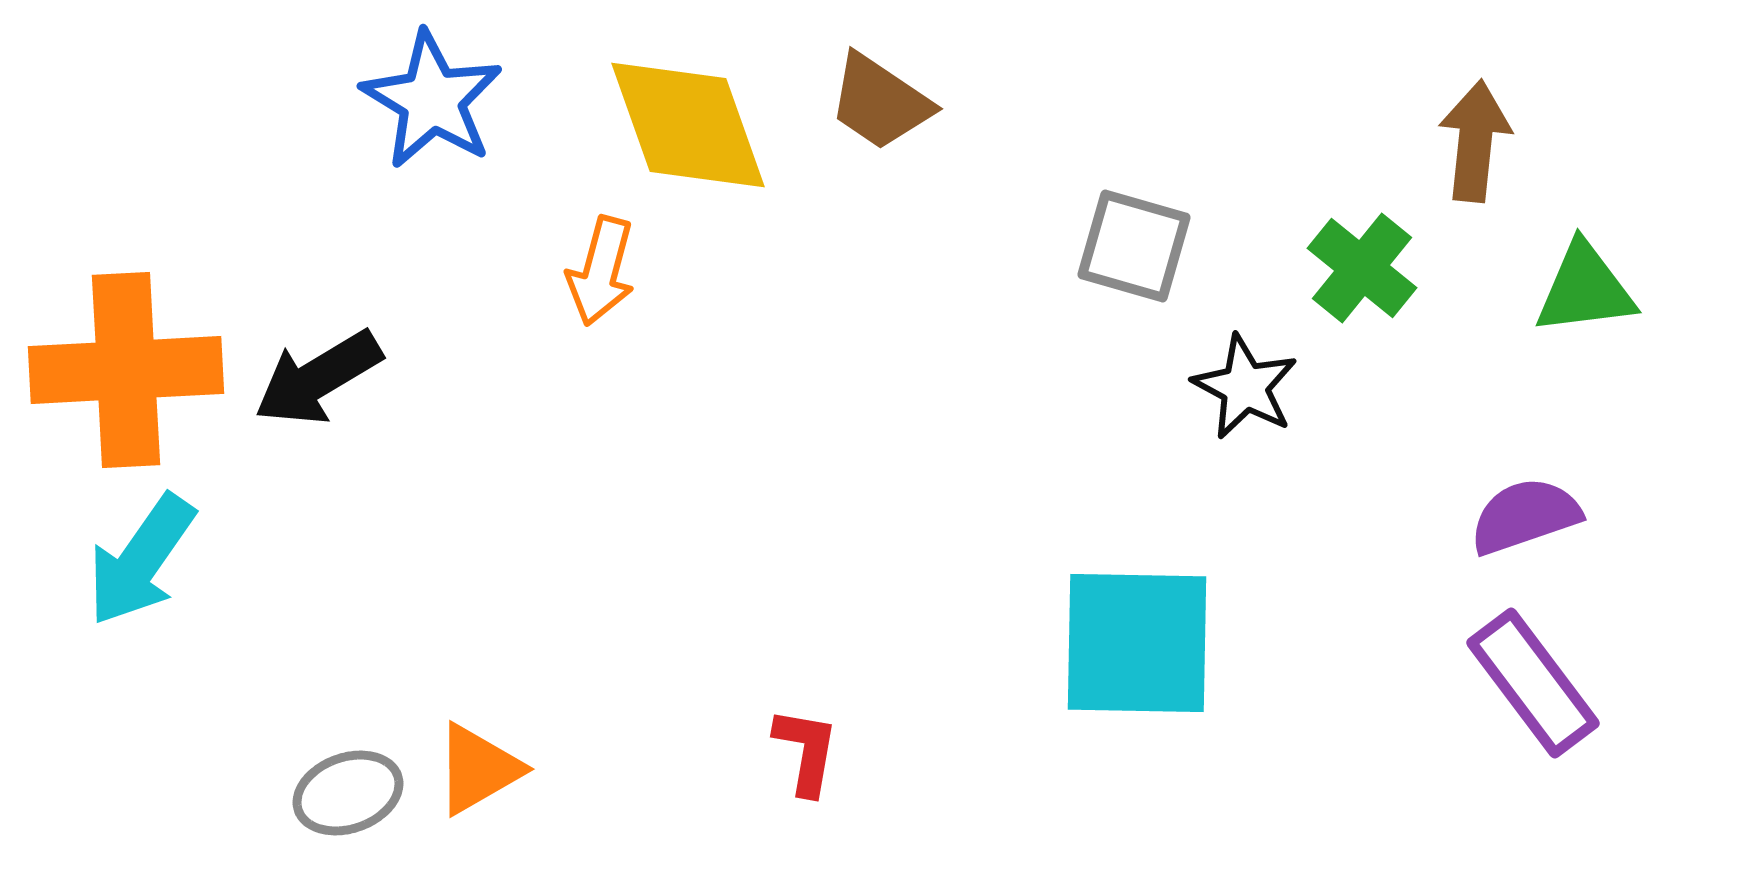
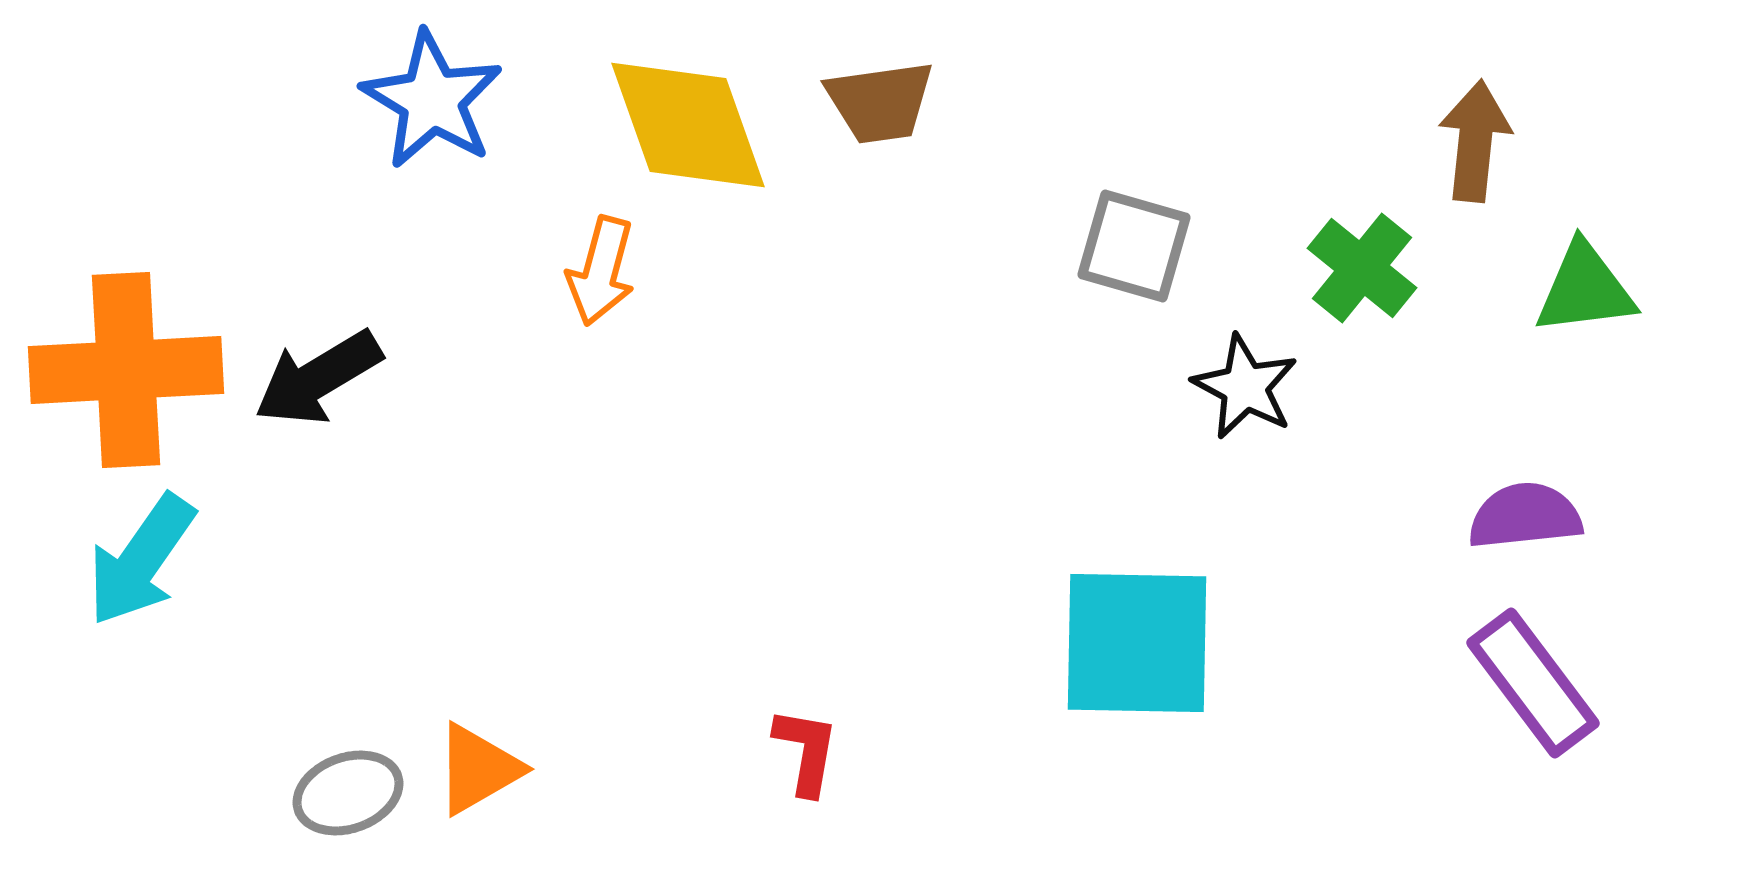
brown trapezoid: rotated 42 degrees counterclockwise
purple semicircle: rotated 13 degrees clockwise
